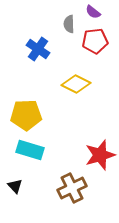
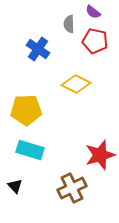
red pentagon: rotated 20 degrees clockwise
yellow pentagon: moved 5 px up
